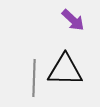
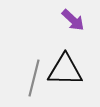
gray line: rotated 12 degrees clockwise
